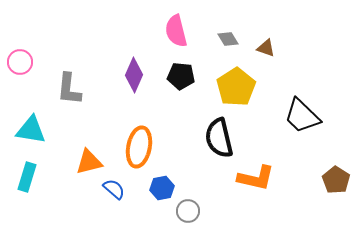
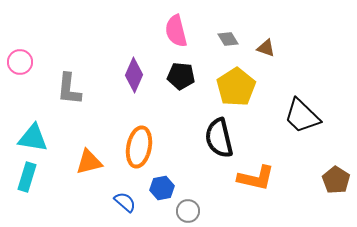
cyan triangle: moved 2 px right, 8 px down
blue semicircle: moved 11 px right, 13 px down
